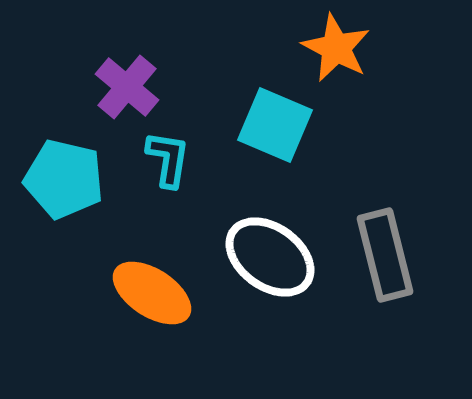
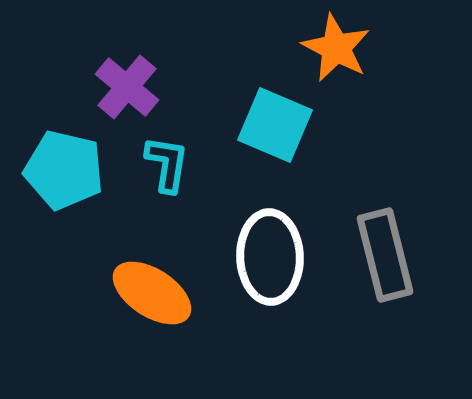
cyan L-shape: moved 1 px left, 5 px down
cyan pentagon: moved 9 px up
white ellipse: rotated 52 degrees clockwise
